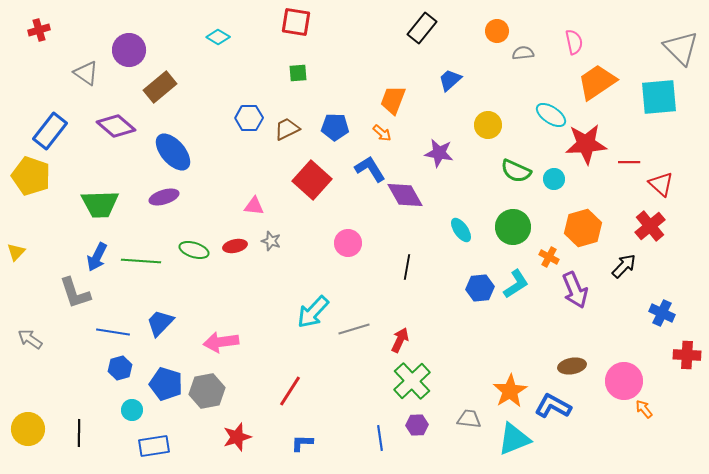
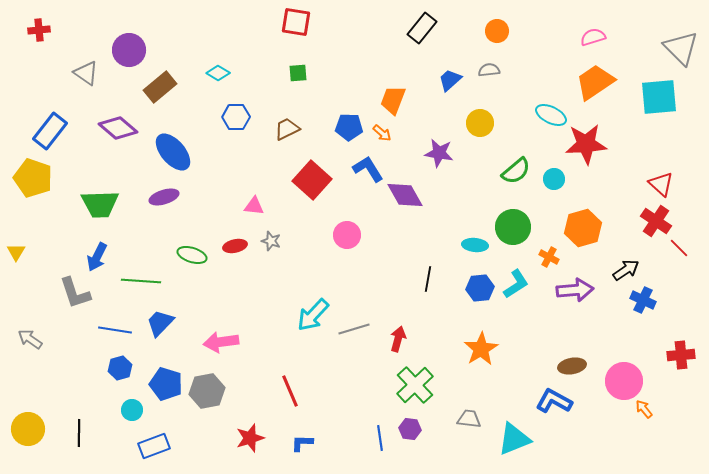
red cross at (39, 30): rotated 10 degrees clockwise
cyan diamond at (218, 37): moved 36 px down
pink semicircle at (574, 42): moved 19 px right, 5 px up; rotated 95 degrees counterclockwise
gray semicircle at (523, 53): moved 34 px left, 17 px down
orange trapezoid at (597, 82): moved 2 px left
cyan ellipse at (551, 115): rotated 8 degrees counterclockwise
blue hexagon at (249, 118): moved 13 px left, 1 px up
yellow circle at (488, 125): moved 8 px left, 2 px up
purple diamond at (116, 126): moved 2 px right, 2 px down
blue pentagon at (335, 127): moved 14 px right
red line at (629, 162): moved 50 px right, 86 px down; rotated 45 degrees clockwise
blue L-shape at (370, 169): moved 2 px left
green semicircle at (516, 171): rotated 64 degrees counterclockwise
yellow pentagon at (31, 176): moved 2 px right, 2 px down
red cross at (650, 226): moved 6 px right, 5 px up; rotated 16 degrees counterclockwise
cyan ellipse at (461, 230): moved 14 px right, 15 px down; rotated 50 degrees counterclockwise
pink circle at (348, 243): moved 1 px left, 8 px up
green ellipse at (194, 250): moved 2 px left, 5 px down
yellow triangle at (16, 252): rotated 12 degrees counterclockwise
green line at (141, 261): moved 20 px down
black arrow at (624, 266): moved 2 px right, 4 px down; rotated 12 degrees clockwise
black line at (407, 267): moved 21 px right, 12 px down
purple arrow at (575, 290): rotated 72 degrees counterclockwise
cyan arrow at (313, 312): moved 3 px down
blue cross at (662, 313): moved 19 px left, 13 px up
blue line at (113, 332): moved 2 px right, 2 px up
red arrow at (400, 340): moved 2 px left, 1 px up; rotated 10 degrees counterclockwise
red cross at (687, 355): moved 6 px left; rotated 8 degrees counterclockwise
green cross at (412, 381): moved 3 px right, 4 px down
red line at (290, 391): rotated 56 degrees counterclockwise
orange star at (510, 391): moved 29 px left, 42 px up
blue L-shape at (553, 406): moved 1 px right, 5 px up
purple hexagon at (417, 425): moved 7 px left, 4 px down; rotated 10 degrees clockwise
red star at (237, 437): moved 13 px right, 1 px down
blue rectangle at (154, 446): rotated 12 degrees counterclockwise
